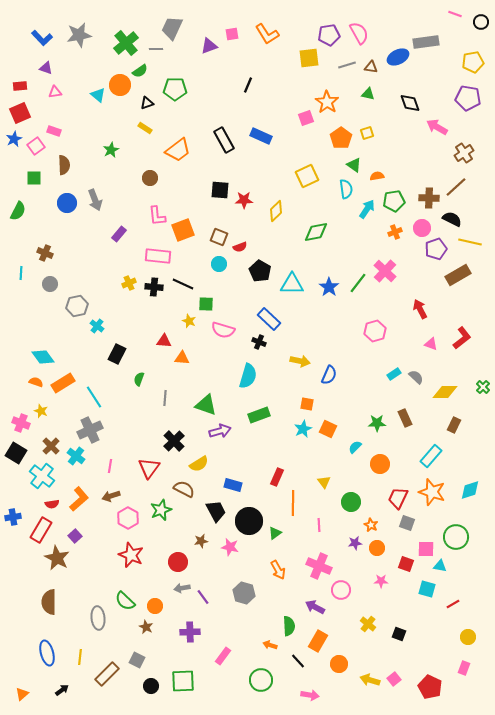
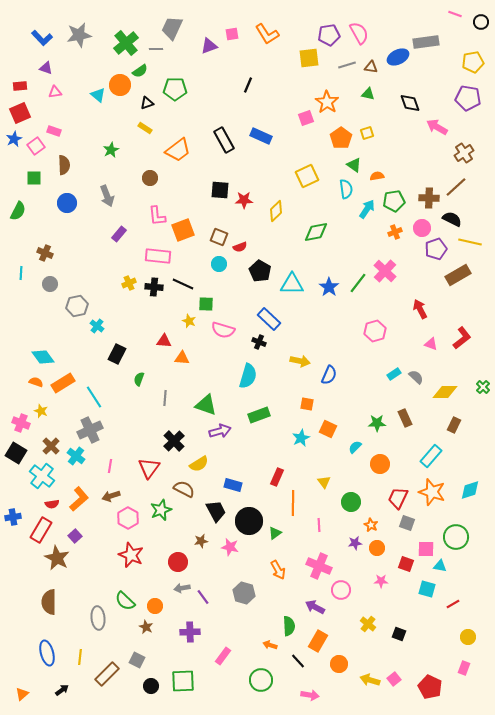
gray arrow at (95, 200): moved 12 px right, 4 px up
cyan star at (303, 429): moved 2 px left, 9 px down
